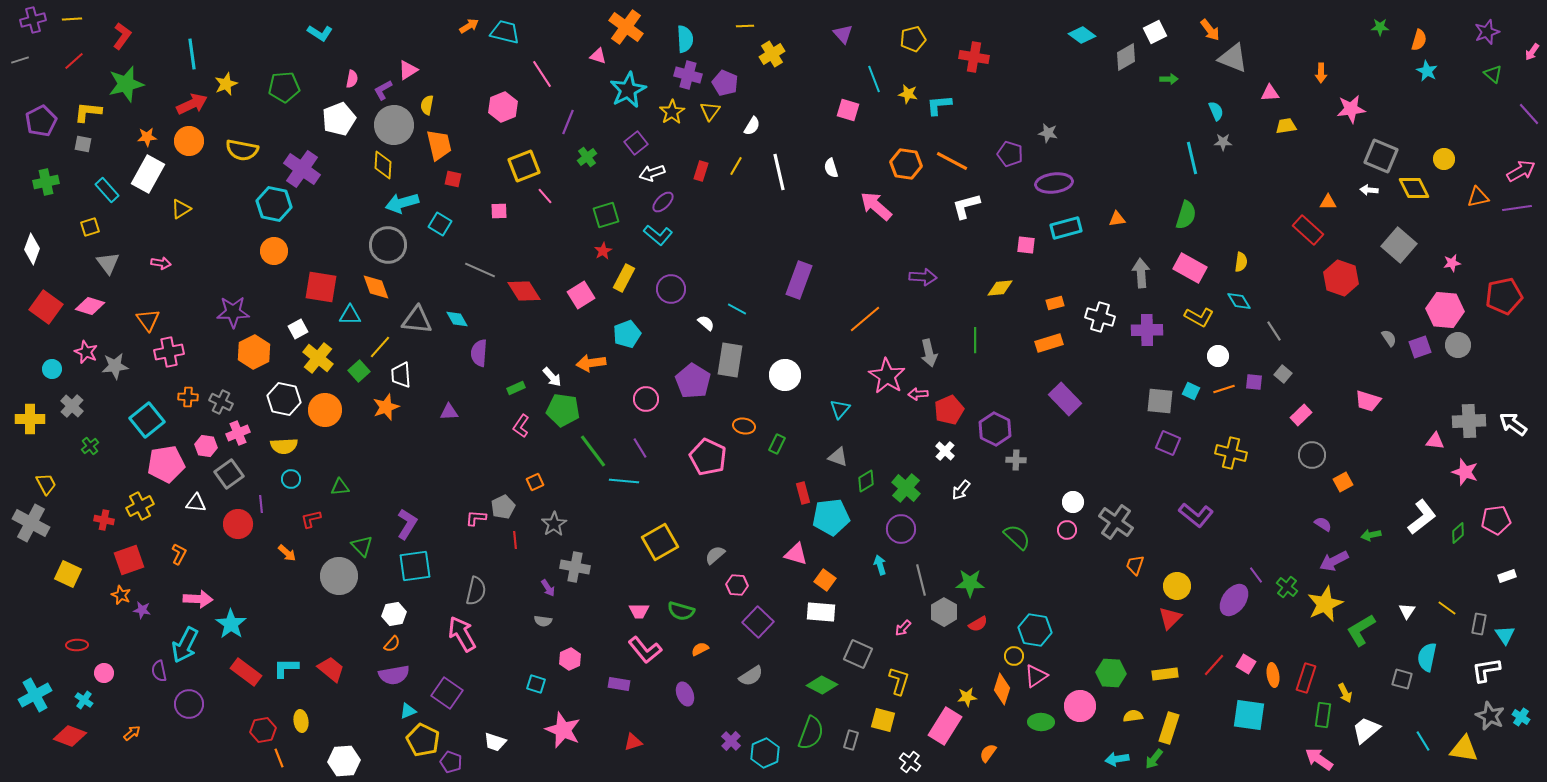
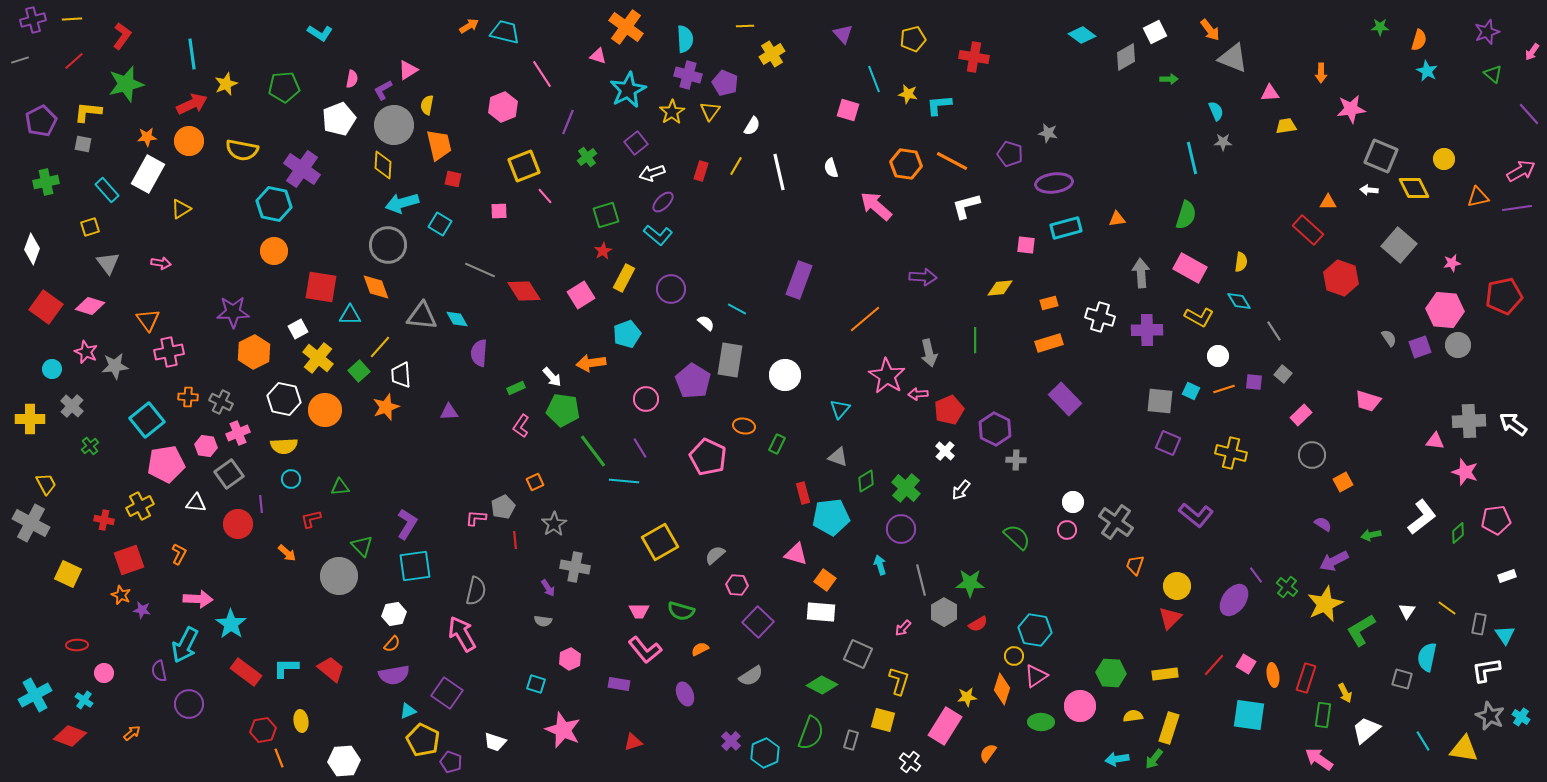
orange rectangle at (1055, 303): moved 6 px left
gray triangle at (417, 320): moved 5 px right, 4 px up
